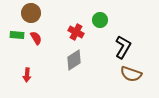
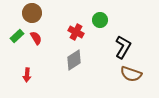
brown circle: moved 1 px right
green rectangle: moved 1 px down; rotated 48 degrees counterclockwise
